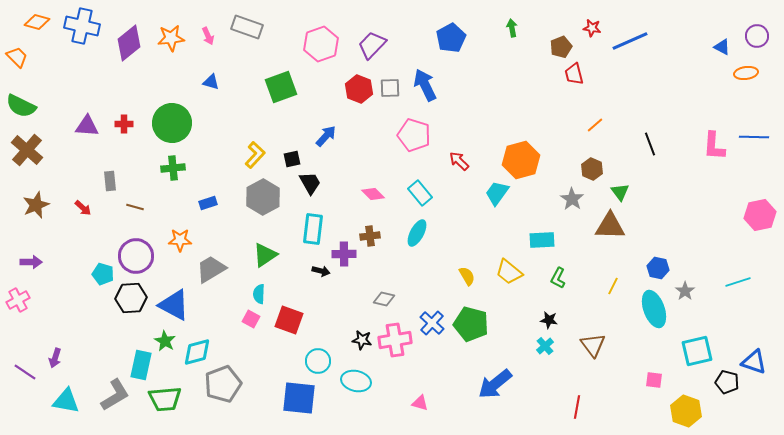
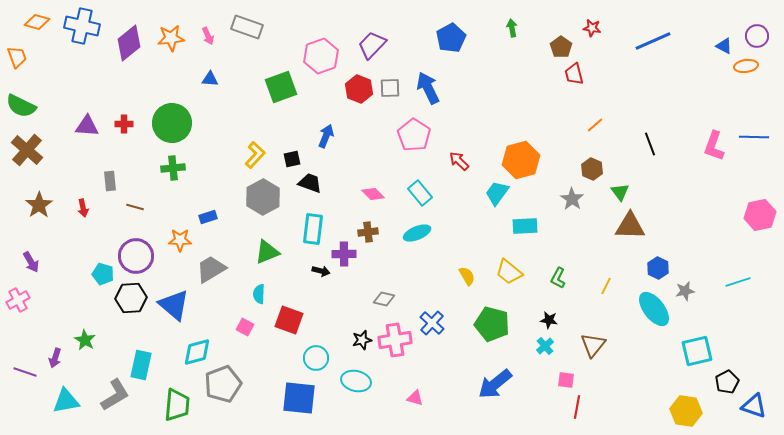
blue line at (630, 41): moved 23 px right
pink hexagon at (321, 44): moved 12 px down
brown pentagon at (561, 47): rotated 15 degrees counterclockwise
blue triangle at (722, 47): moved 2 px right, 1 px up
orange trapezoid at (17, 57): rotated 25 degrees clockwise
orange ellipse at (746, 73): moved 7 px up
blue triangle at (211, 82): moved 1 px left, 3 px up; rotated 12 degrees counterclockwise
blue arrow at (425, 85): moved 3 px right, 3 px down
pink pentagon at (414, 135): rotated 16 degrees clockwise
blue arrow at (326, 136): rotated 20 degrees counterclockwise
pink L-shape at (714, 146): rotated 16 degrees clockwise
black trapezoid at (310, 183): rotated 40 degrees counterclockwise
blue rectangle at (208, 203): moved 14 px down
brown star at (36, 205): moved 3 px right; rotated 12 degrees counterclockwise
red arrow at (83, 208): rotated 36 degrees clockwise
brown triangle at (610, 226): moved 20 px right
cyan ellipse at (417, 233): rotated 40 degrees clockwise
brown cross at (370, 236): moved 2 px left, 4 px up
cyan rectangle at (542, 240): moved 17 px left, 14 px up
green triangle at (265, 255): moved 2 px right, 3 px up; rotated 12 degrees clockwise
purple arrow at (31, 262): rotated 60 degrees clockwise
blue hexagon at (658, 268): rotated 15 degrees clockwise
yellow line at (613, 286): moved 7 px left
gray star at (685, 291): rotated 24 degrees clockwise
blue triangle at (174, 305): rotated 12 degrees clockwise
cyan ellipse at (654, 309): rotated 18 degrees counterclockwise
pink square at (251, 319): moved 6 px left, 8 px down
green pentagon at (471, 324): moved 21 px right
black star at (362, 340): rotated 24 degrees counterclockwise
green star at (165, 341): moved 80 px left, 1 px up
brown triangle at (593, 345): rotated 16 degrees clockwise
cyan circle at (318, 361): moved 2 px left, 3 px up
blue triangle at (754, 362): moved 44 px down
purple line at (25, 372): rotated 15 degrees counterclockwise
pink square at (654, 380): moved 88 px left
black pentagon at (727, 382): rotated 30 degrees clockwise
green trapezoid at (165, 399): moved 12 px right, 6 px down; rotated 80 degrees counterclockwise
cyan triangle at (66, 401): rotated 20 degrees counterclockwise
pink triangle at (420, 403): moved 5 px left, 5 px up
yellow hexagon at (686, 411): rotated 12 degrees counterclockwise
